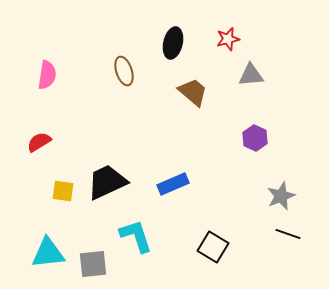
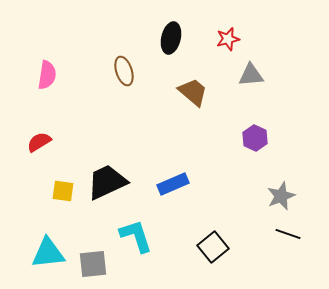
black ellipse: moved 2 px left, 5 px up
black square: rotated 20 degrees clockwise
